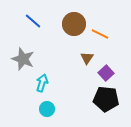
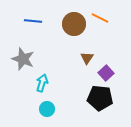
blue line: rotated 36 degrees counterclockwise
orange line: moved 16 px up
black pentagon: moved 6 px left, 1 px up
